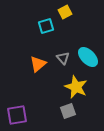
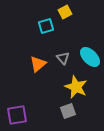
cyan ellipse: moved 2 px right
